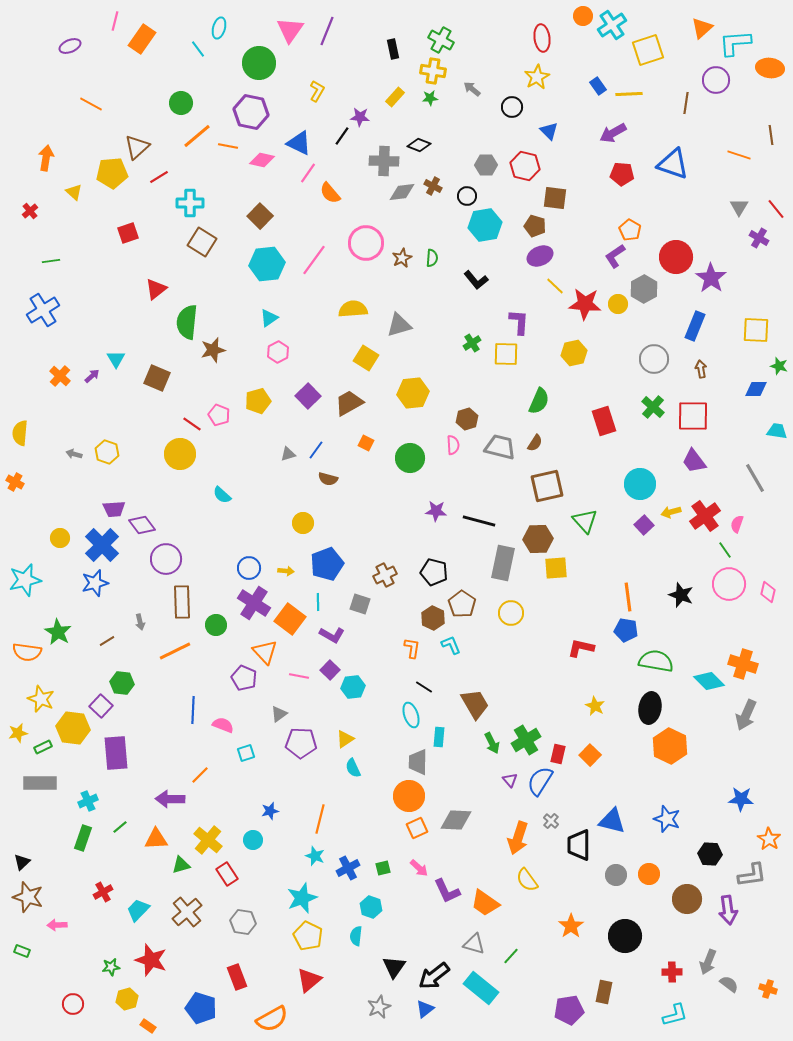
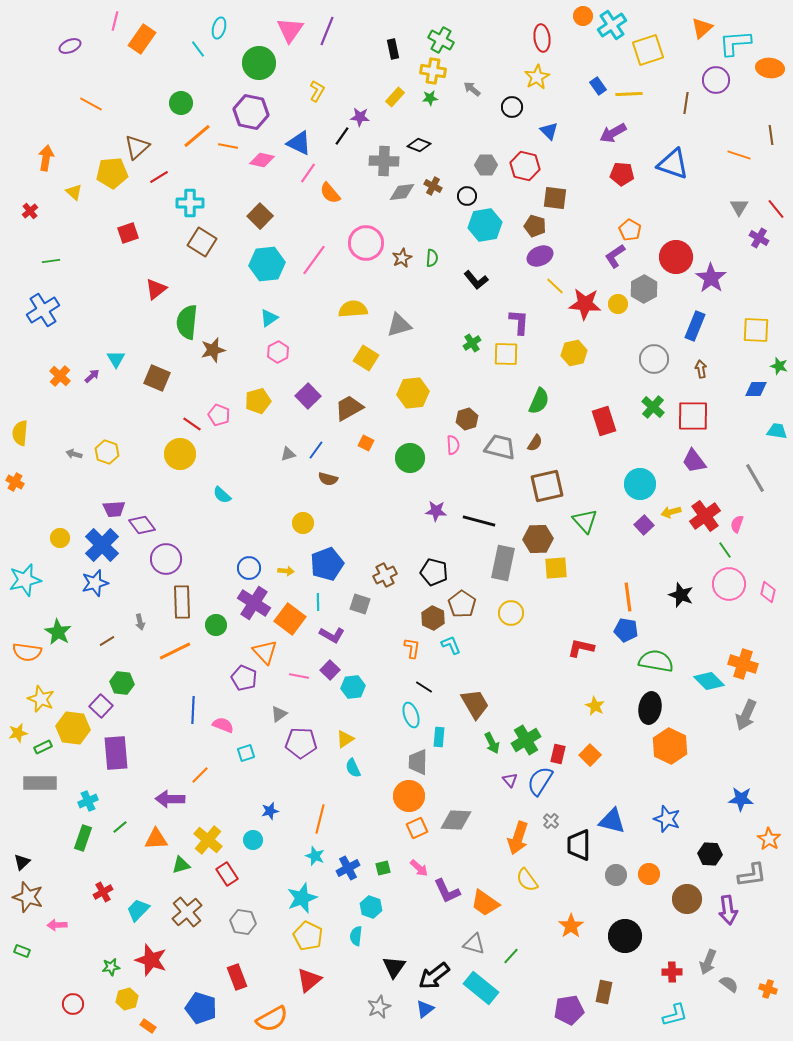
brown trapezoid at (349, 403): moved 5 px down
